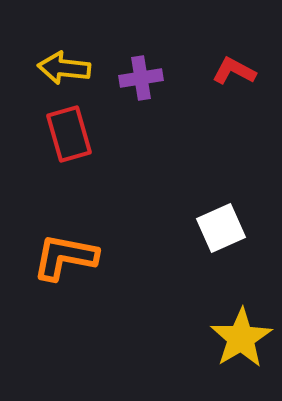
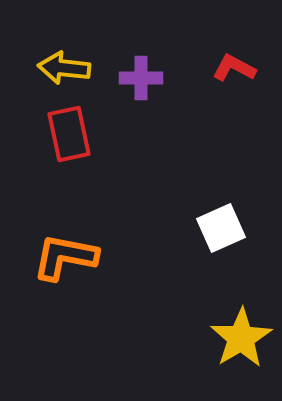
red L-shape: moved 3 px up
purple cross: rotated 9 degrees clockwise
red rectangle: rotated 4 degrees clockwise
